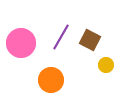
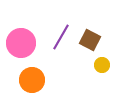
yellow circle: moved 4 px left
orange circle: moved 19 px left
